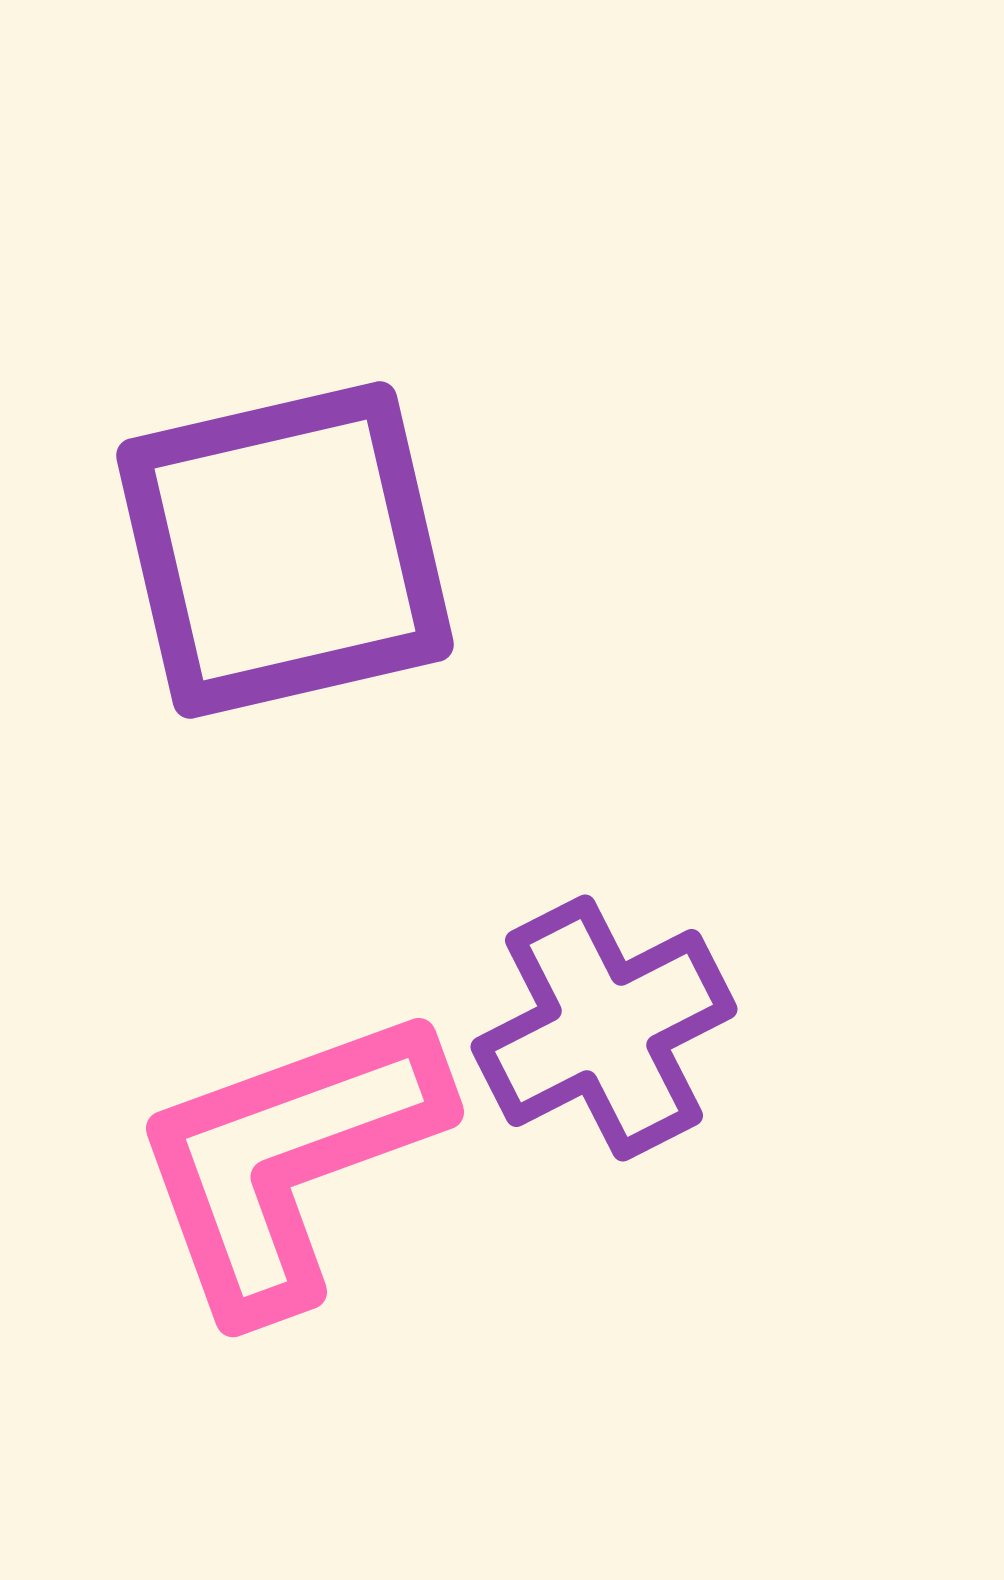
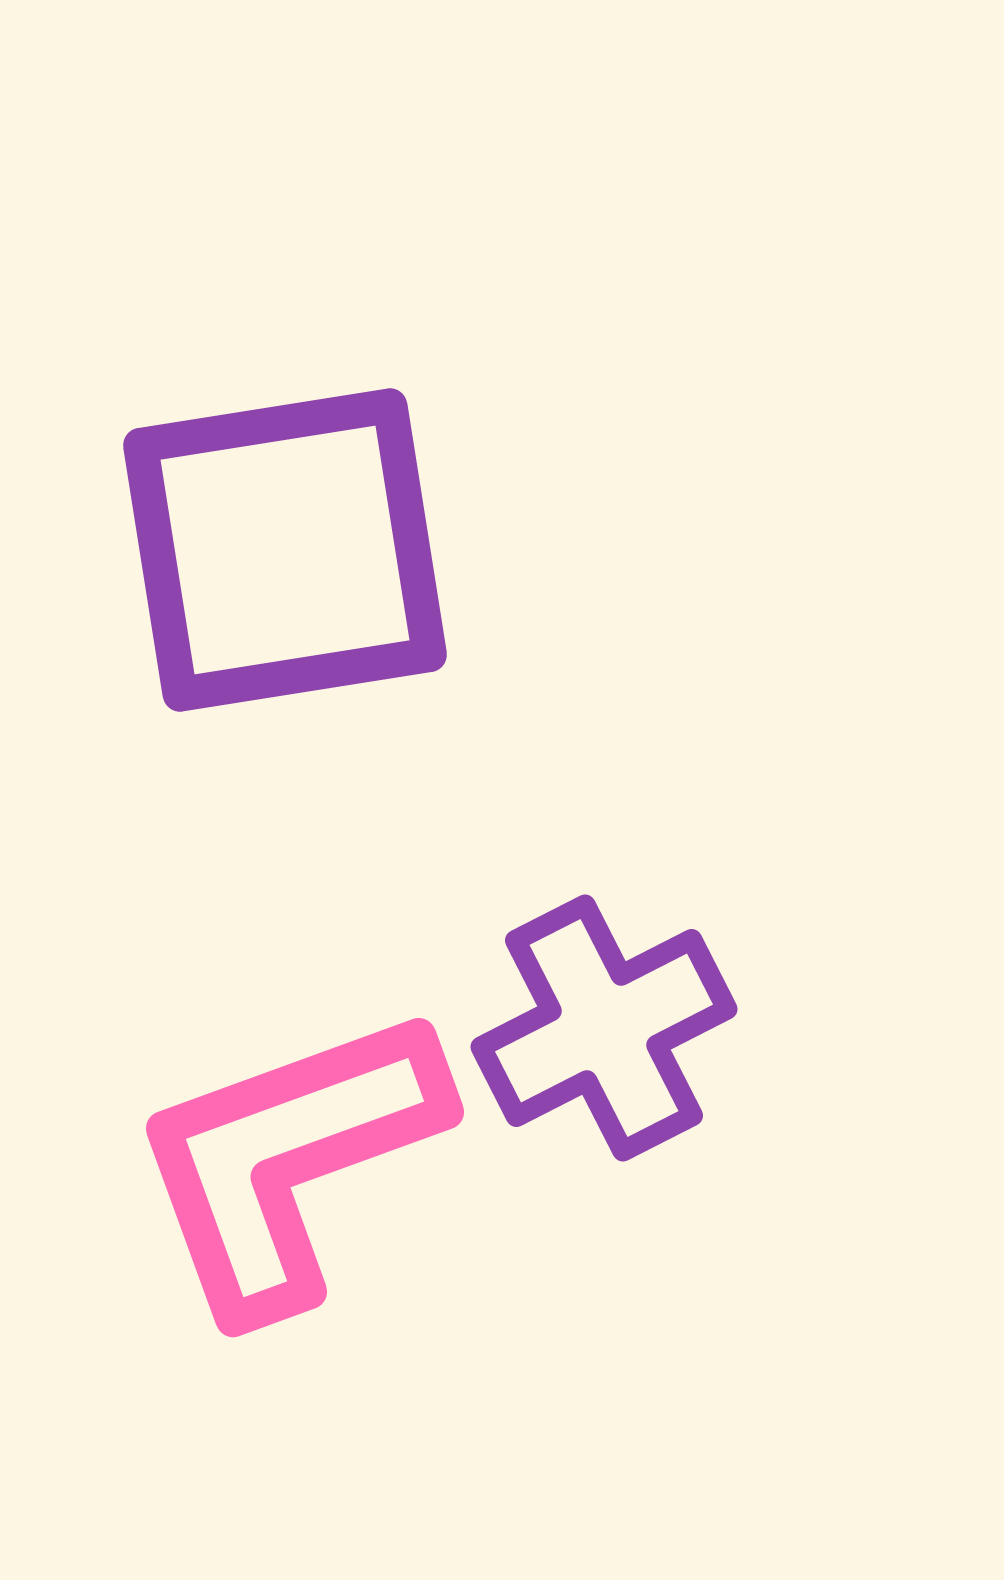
purple square: rotated 4 degrees clockwise
